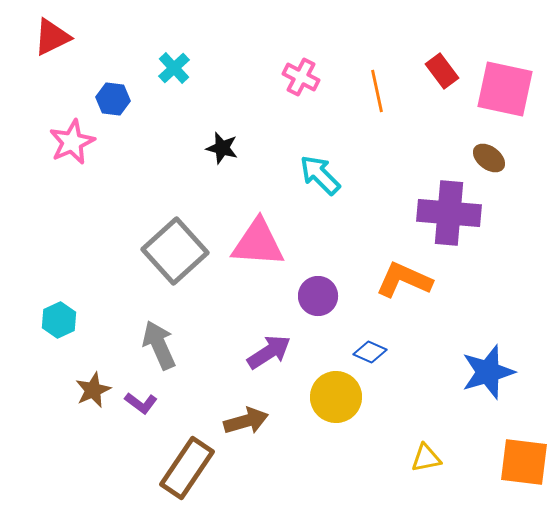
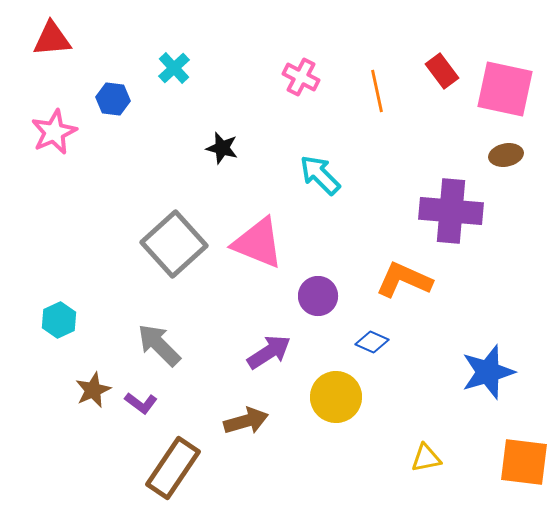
red triangle: moved 2 px down; rotated 21 degrees clockwise
pink star: moved 18 px left, 10 px up
brown ellipse: moved 17 px right, 3 px up; rotated 48 degrees counterclockwise
purple cross: moved 2 px right, 2 px up
pink triangle: rotated 18 degrees clockwise
gray square: moved 1 px left, 7 px up
gray arrow: rotated 21 degrees counterclockwise
blue diamond: moved 2 px right, 10 px up
brown rectangle: moved 14 px left
